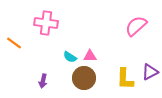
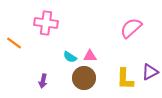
pink semicircle: moved 5 px left, 2 px down
